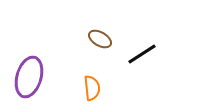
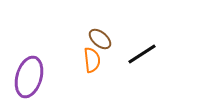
brown ellipse: rotated 10 degrees clockwise
orange semicircle: moved 28 px up
